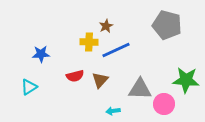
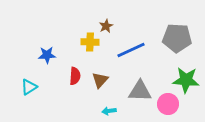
gray pentagon: moved 10 px right, 13 px down; rotated 12 degrees counterclockwise
yellow cross: moved 1 px right
blue line: moved 15 px right
blue star: moved 6 px right, 1 px down
red semicircle: rotated 72 degrees counterclockwise
gray triangle: moved 2 px down
pink circle: moved 4 px right
cyan arrow: moved 4 px left
